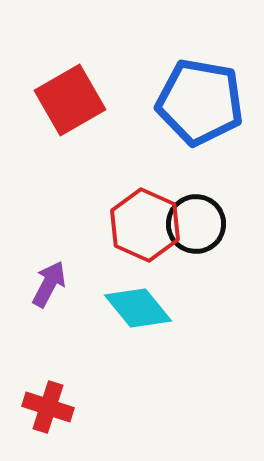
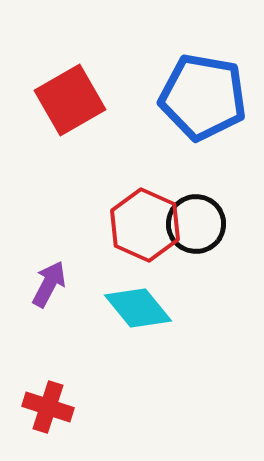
blue pentagon: moved 3 px right, 5 px up
